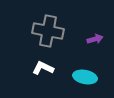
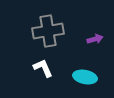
gray cross: rotated 20 degrees counterclockwise
white L-shape: rotated 40 degrees clockwise
